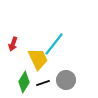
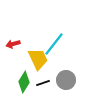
red arrow: rotated 56 degrees clockwise
